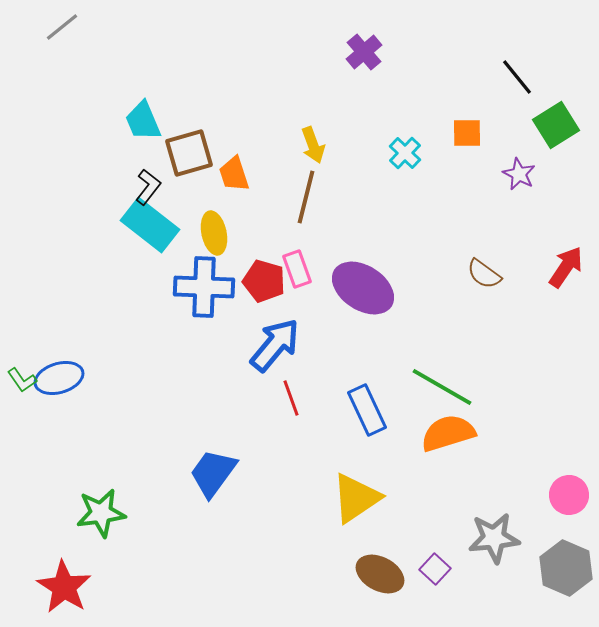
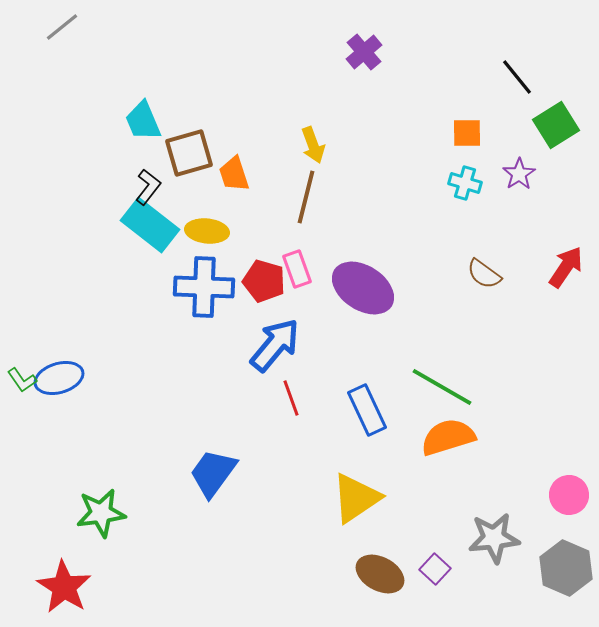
cyan cross: moved 60 px right, 30 px down; rotated 28 degrees counterclockwise
purple star: rotated 12 degrees clockwise
yellow ellipse: moved 7 px left, 2 px up; rotated 72 degrees counterclockwise
orange semicircle: moved 4 px down
